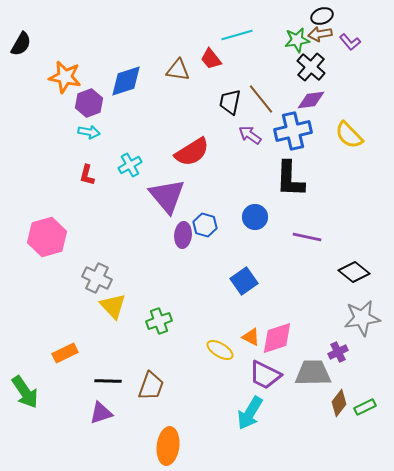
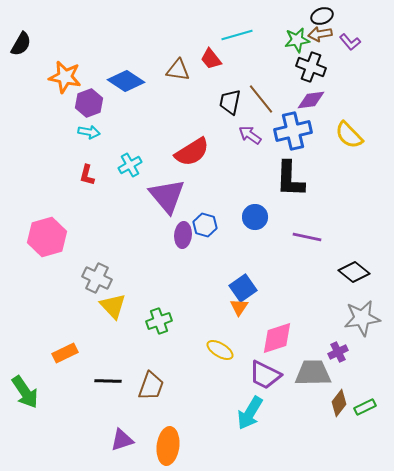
black cross at (311, 67): rotated 20 degrees counterclockwise
blue diamond at (126, 81): rotated 51 degrees clockwise
blue square at (244, 281): moved 1 px left, 7 px down
orange triangle at (251, 337): moved 12 px left, 30 px up; rotated 36 degrees clockwise
purple triangle at (101, 413): moved 21 px right, 27 px down
